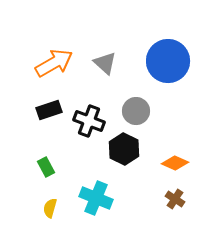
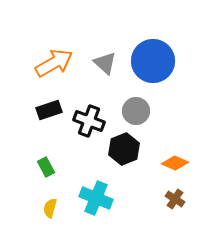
blue circle: moved 15 px left
black hexagon: rotated 12 degrees clockwise
